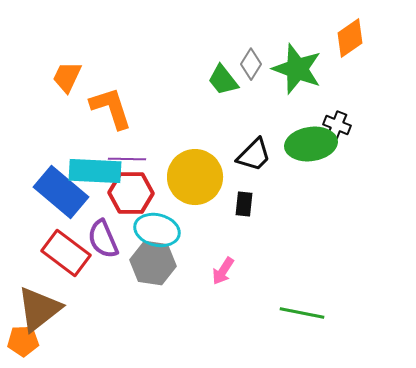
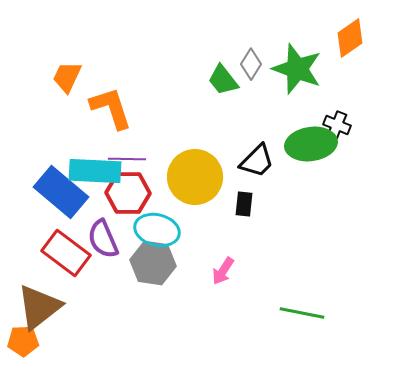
black trapezoid: moved 3 px right, 6 px down
red hexagon: moved 3 px left
brown triangle: moved 2 px up
